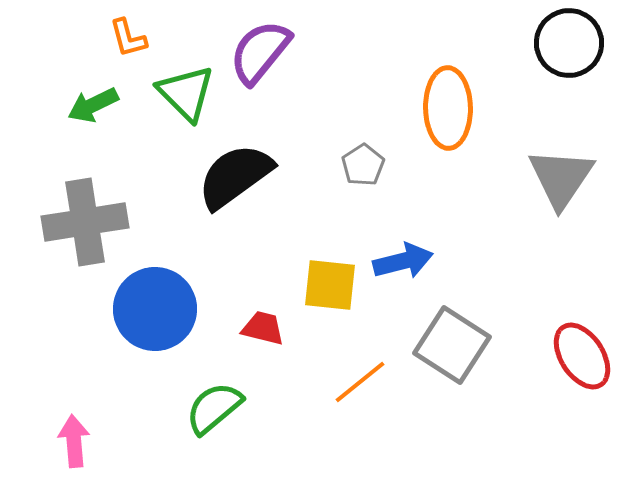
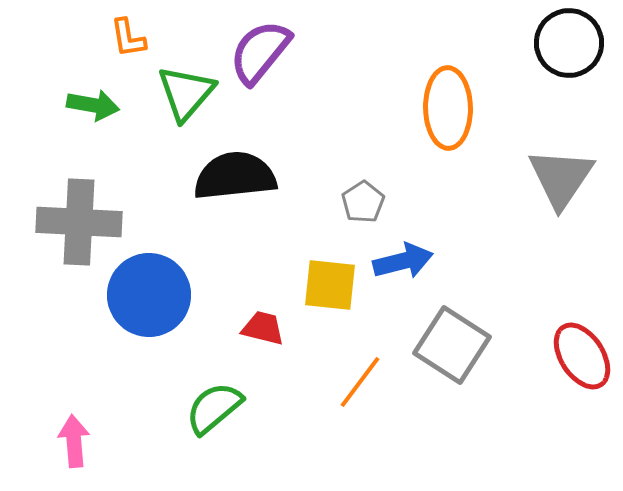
orange L-shape: rotated 6 degrees clockwise
green triangle: rotated 26 degrees clockwise
green arrow: rotated 144 degrees counterclockwise
gray pentagon: moved 37 px down
black semicircle: rotated 30 degrees clockwise
gray cross: moved 6 px left; rotated 12 degrees clockwise
blue circle: moved 6 px left, 14 px up
orange line: rotated 14 degrees counterclockwise
